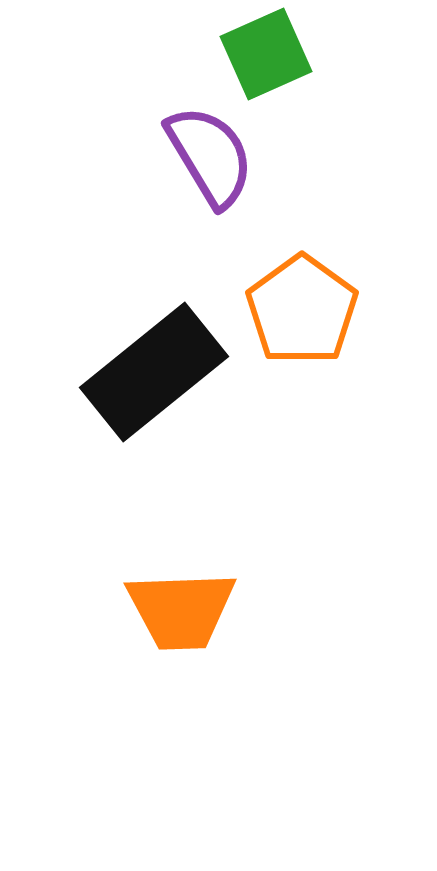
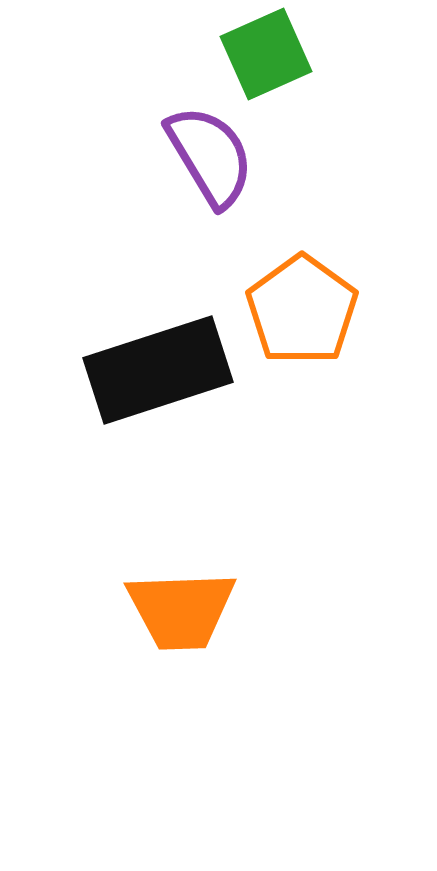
black rectangle: moved 4 px right, 2 px up; rotated 21 degrees clockwise
